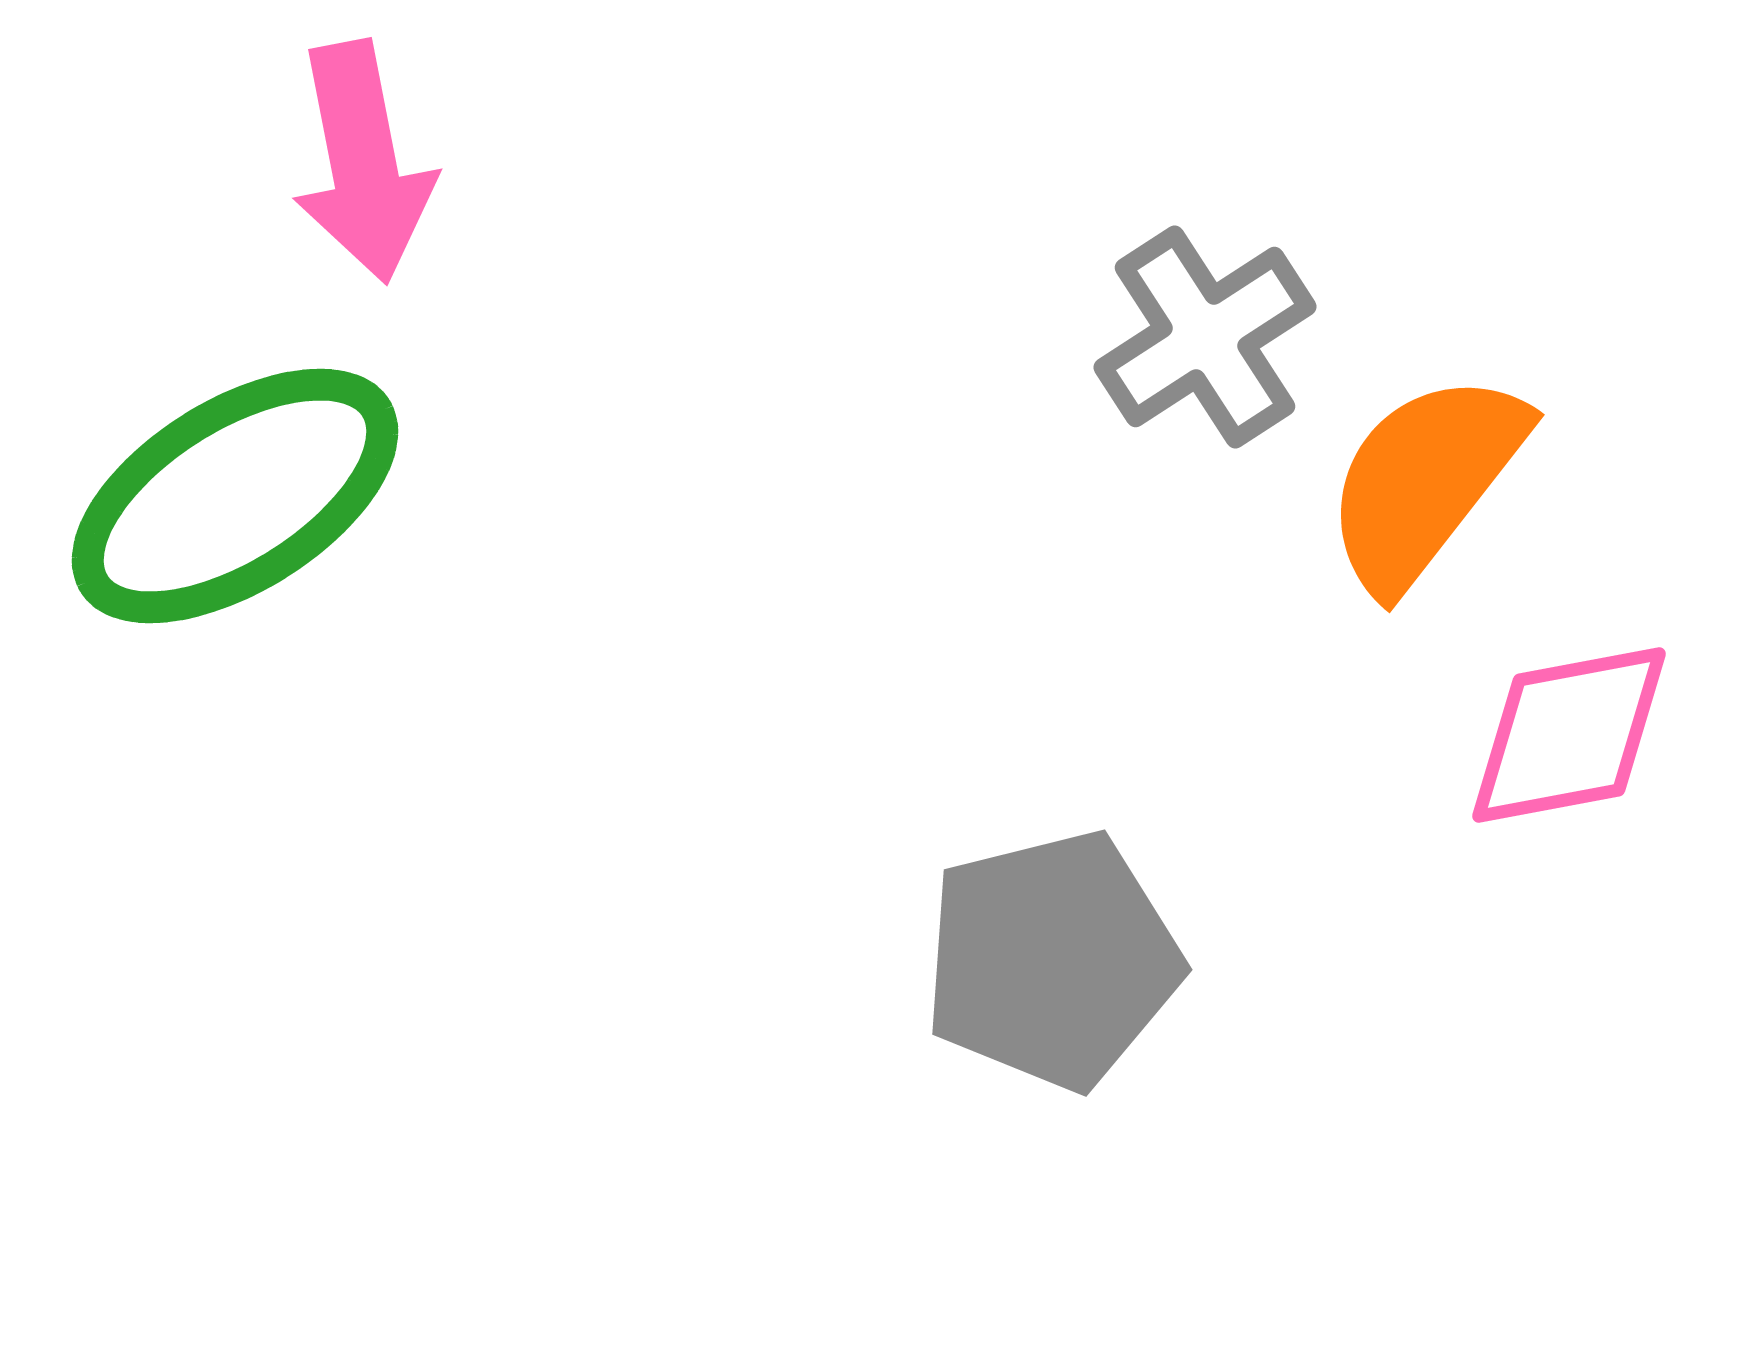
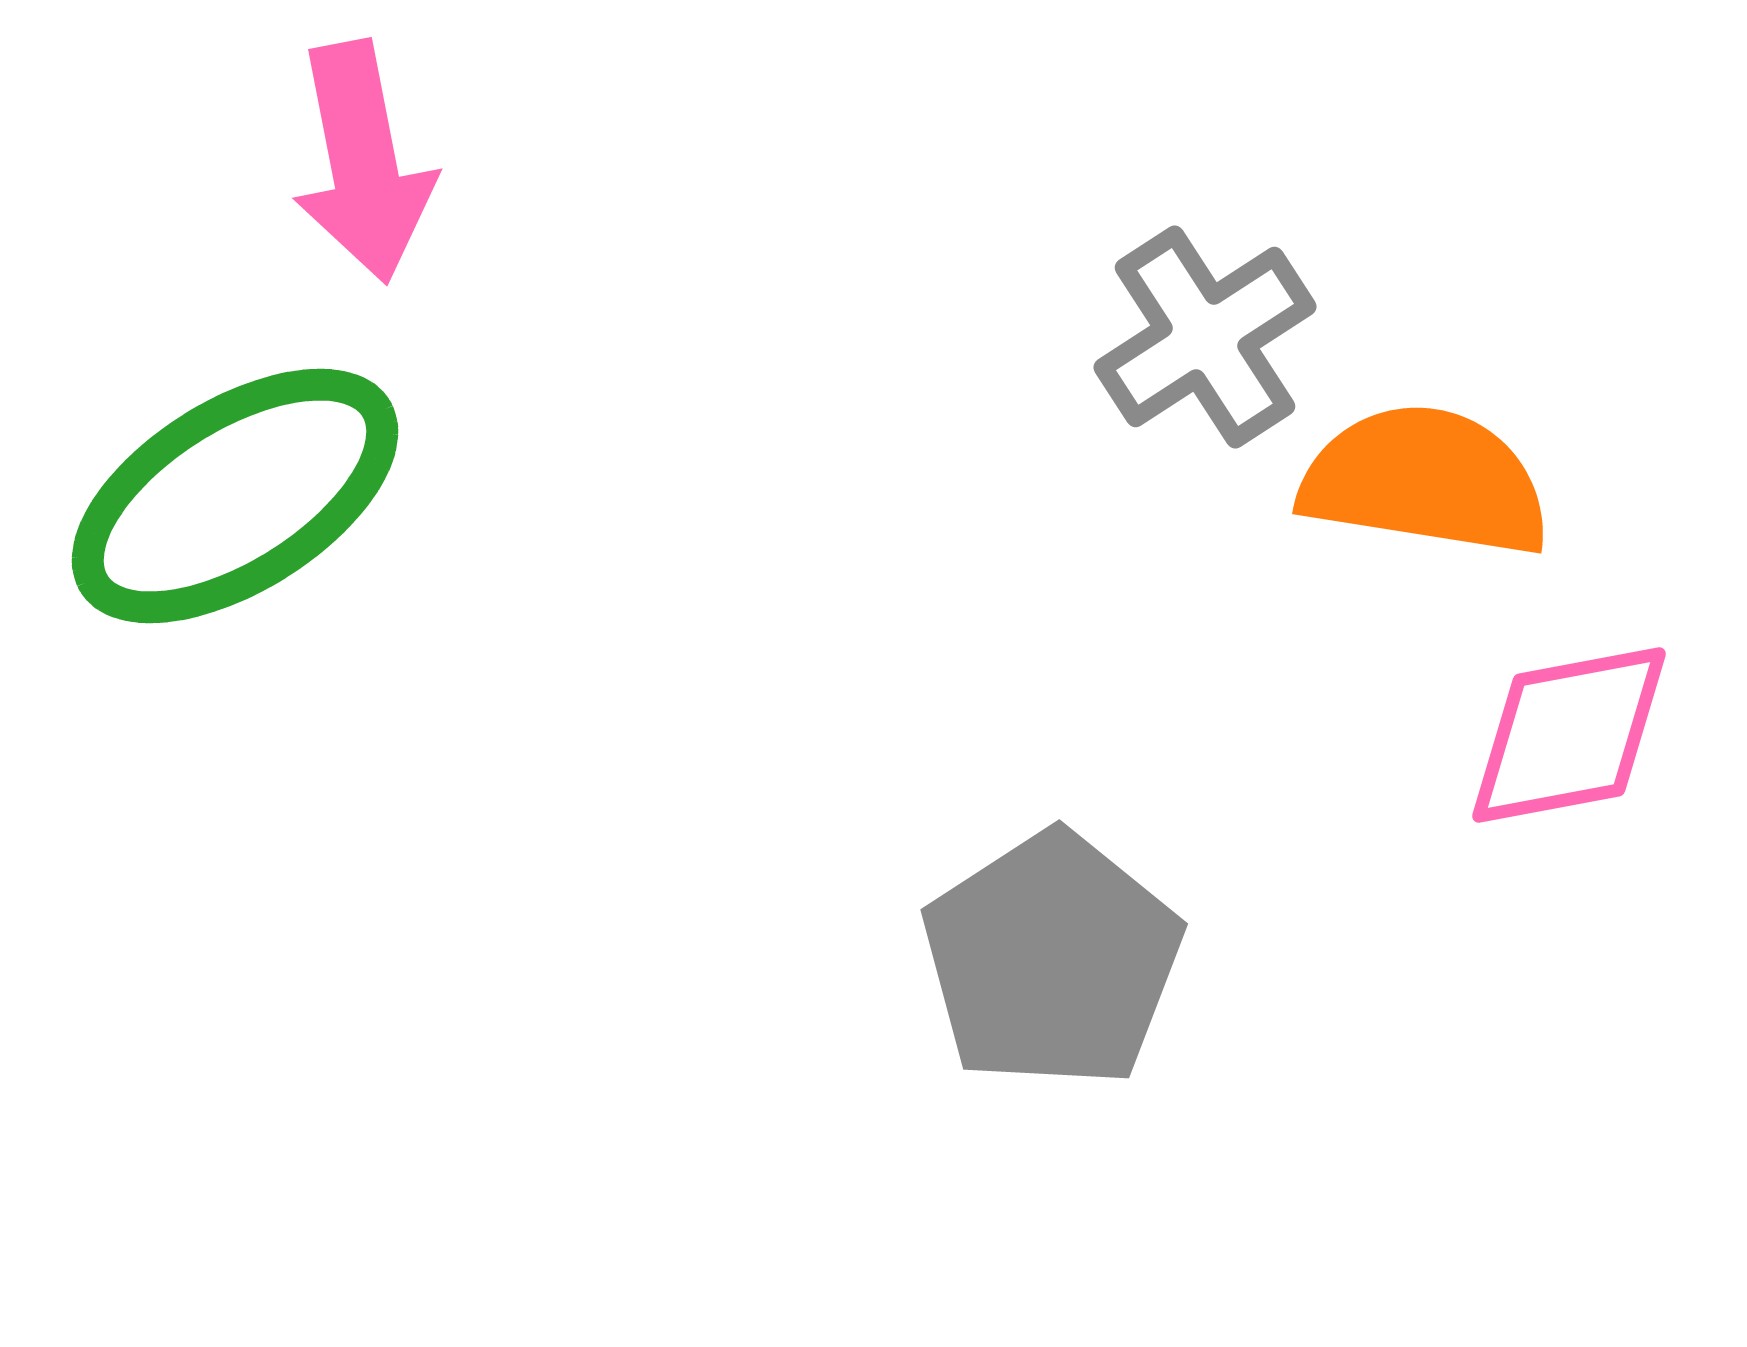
orange semicircle: rotated 61 degrees clockwise
gray pentagon: rotated 19 degrees counterclockwise
